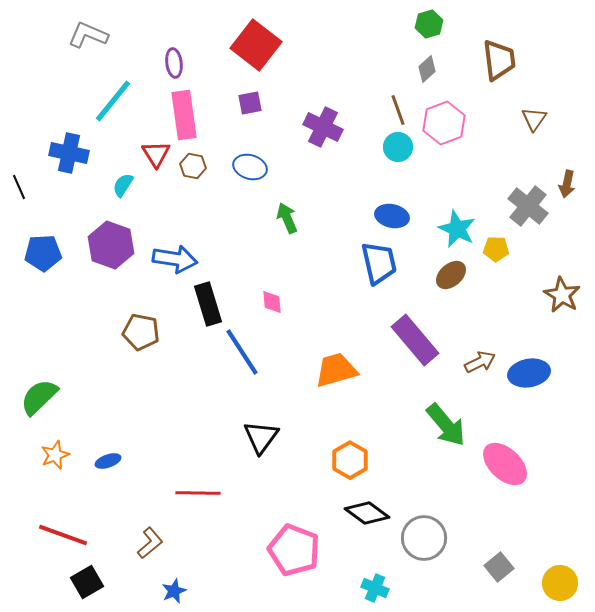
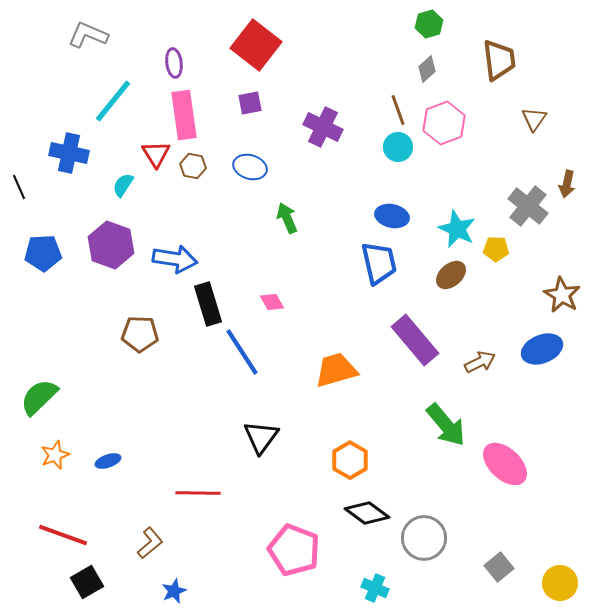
pink diamond at (272, 302): rotated 25 degrees counterclockwise
brown pentagon at (141, 332): moved 1 px left, 2 px down; rotated 9 degrees counterclockwise
blue ellipse at (529, 373): moved 13 px right, 24 px up; rotated 12 degrees counterclockwise
